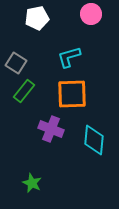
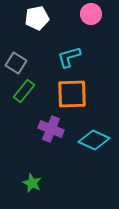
cyan diamond: rotated 72 degrees counterclockwise
